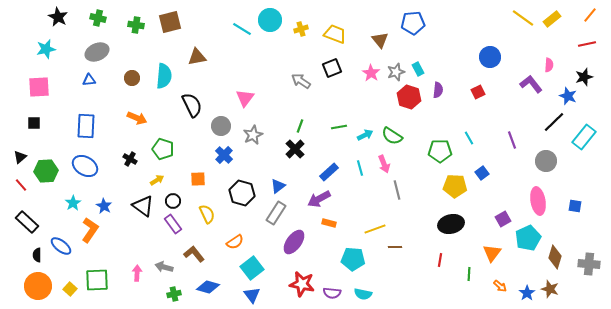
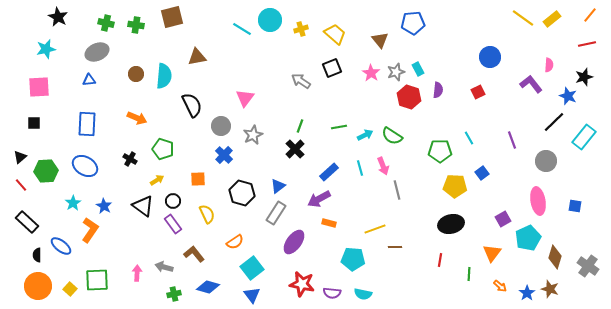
green cross at (98, 18): moved 8 px right, 5 px down
brown square at (170, 22): moved 2 px right, 5 px up
yellow trapezoid at (335, 34): rotated 20 degrees clockwise
brown circle at (132, 78): moved 4 px right, 4 px up
blue rectangle at (86, 126): moved 1 px right, 2 px up
pink arrow at (384, 164): moved 1 px left, 2 px down
gray cross at (589, 264): moved 1 px left, 2 px down; rotated 30 degrees clockwise
